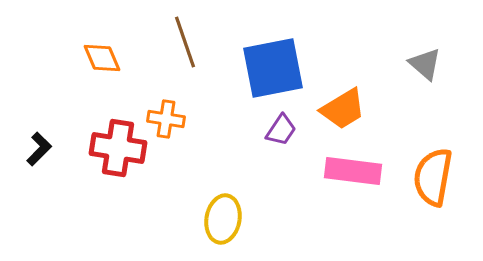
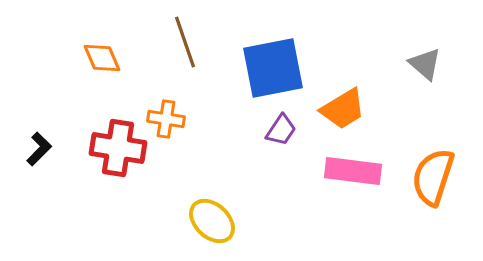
orange semicircle: rotated 8 degrees clockwise
yellow ellipse: moved 11 px left, 2 px down; rotated 57 degrees counterclockwise
